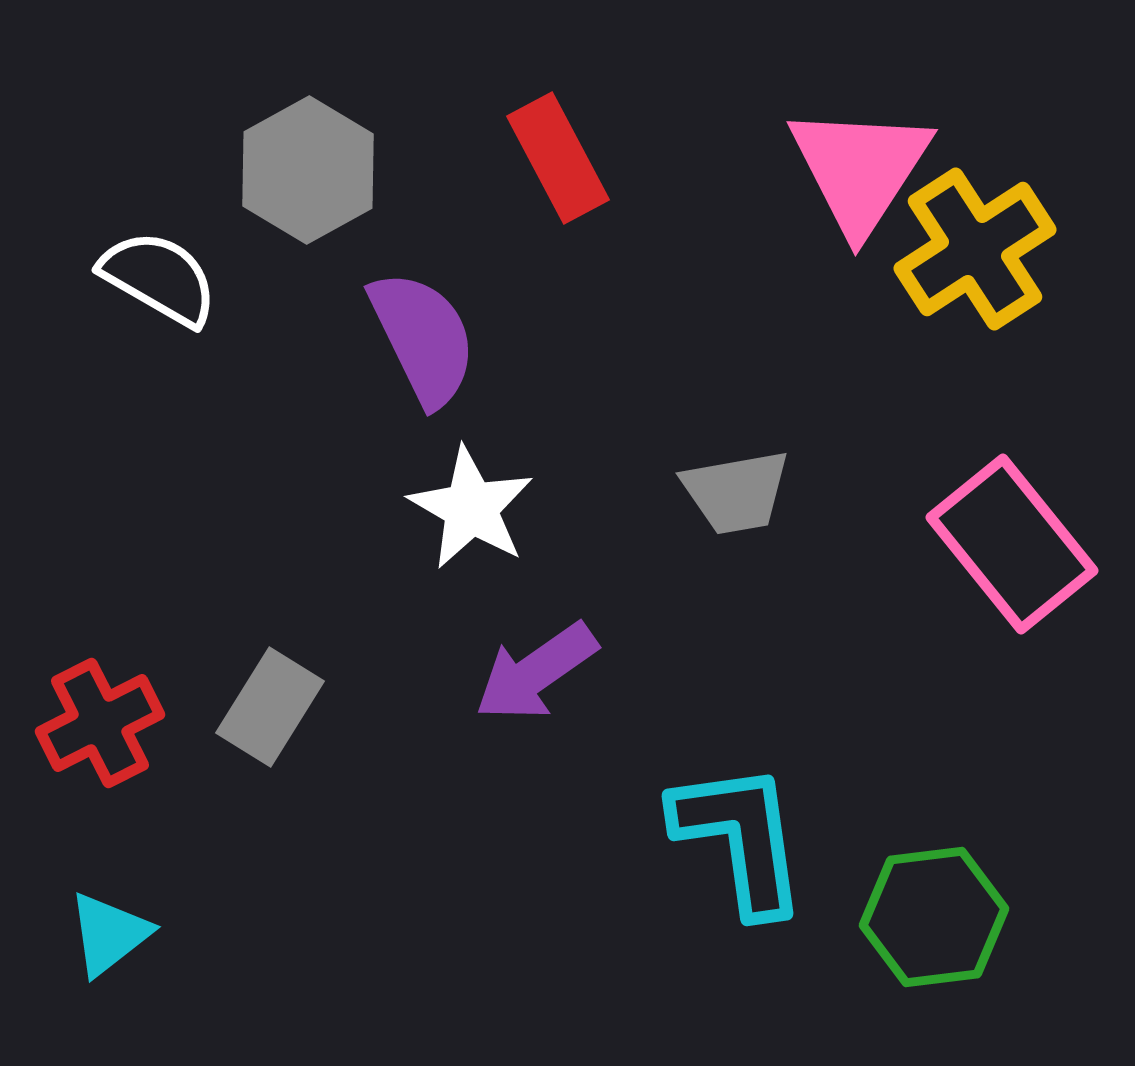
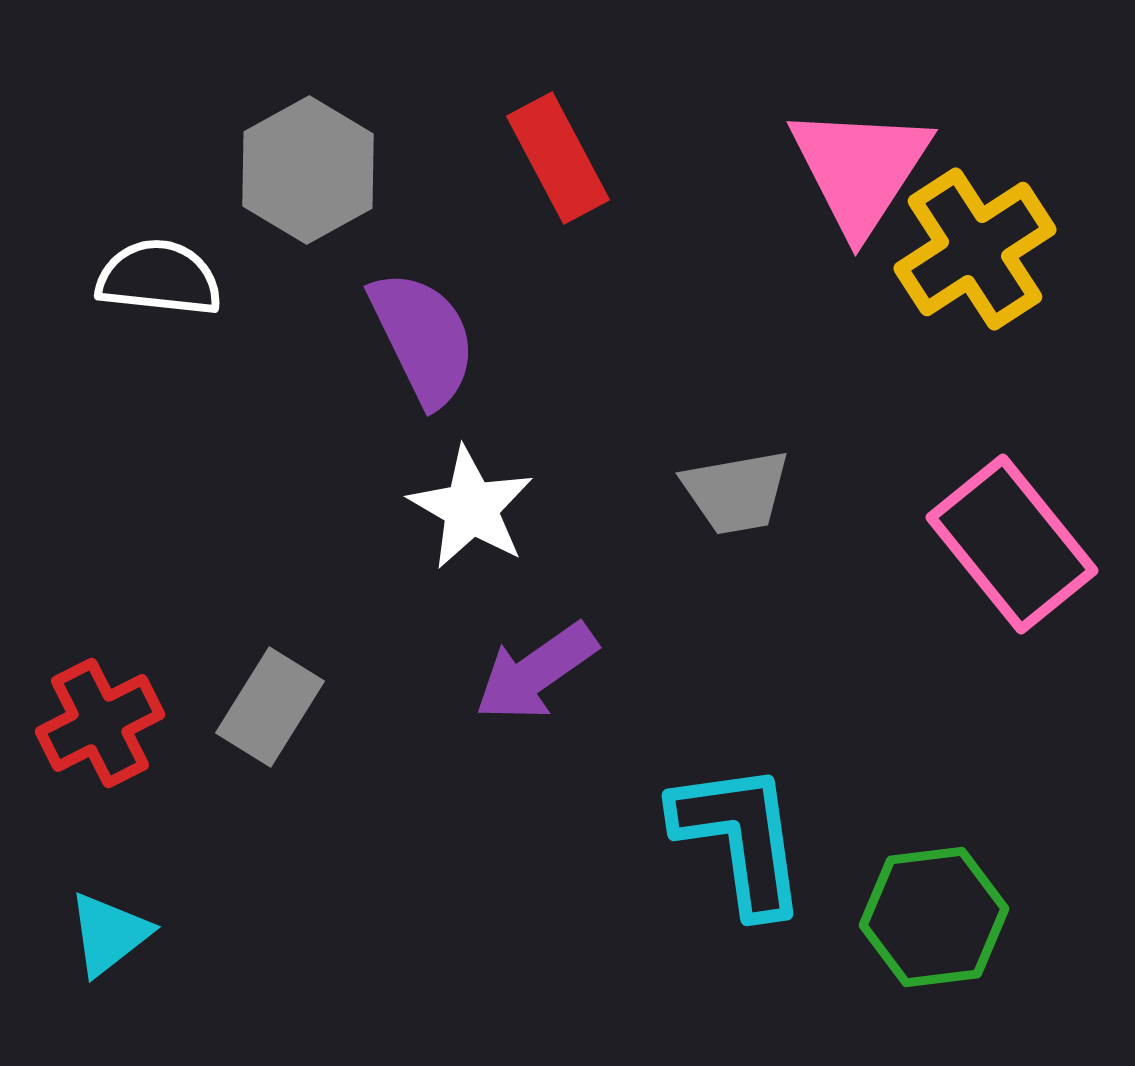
white semicircle: rotated 24 degrees counterclockwise
